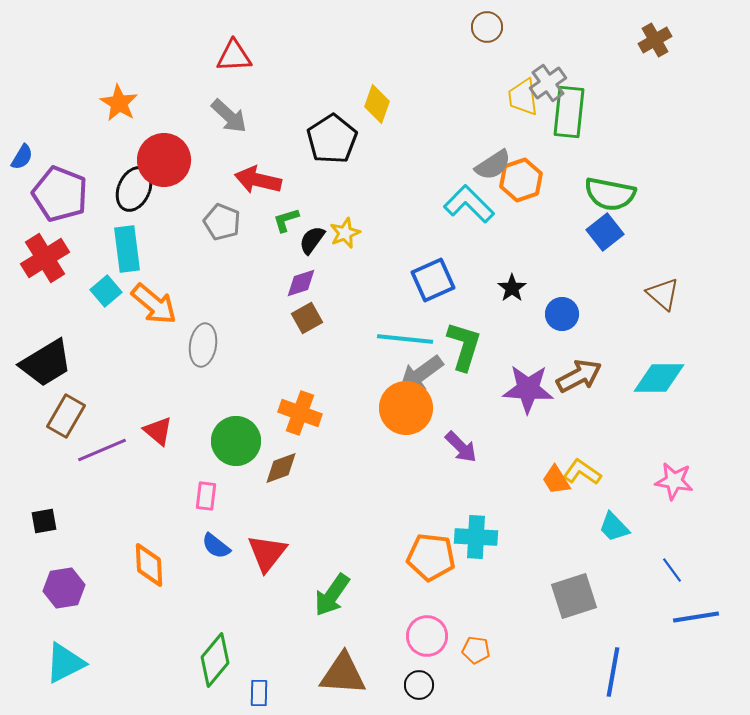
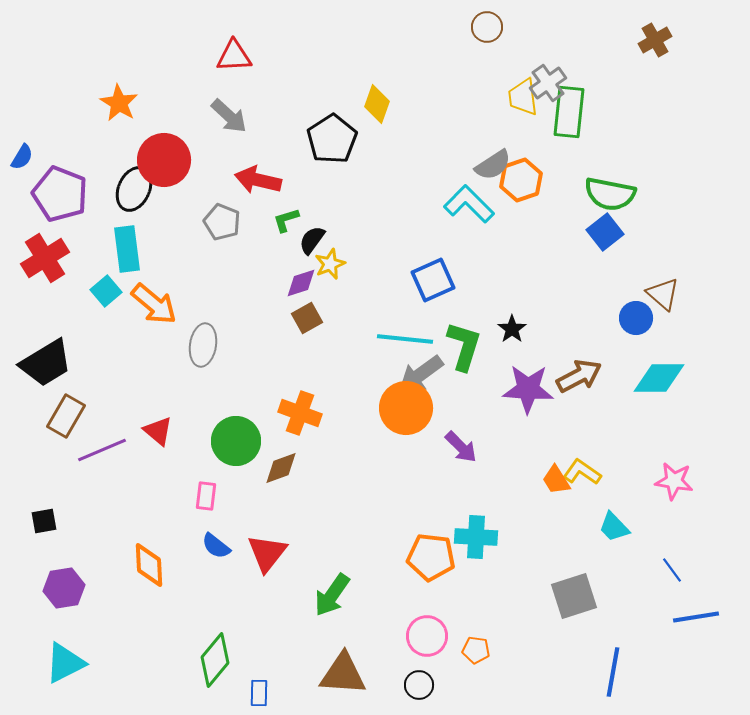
yellow star at (345, 233): moved 15 px left, 31 px down
black star at (512, 288): moved 41 px down
blue circle at (562, 314): moved 74 px right, 4 px down
